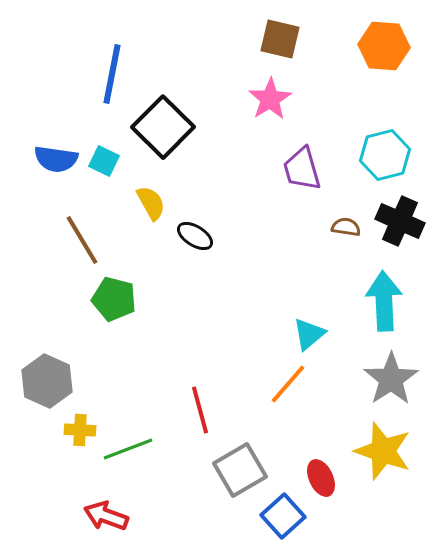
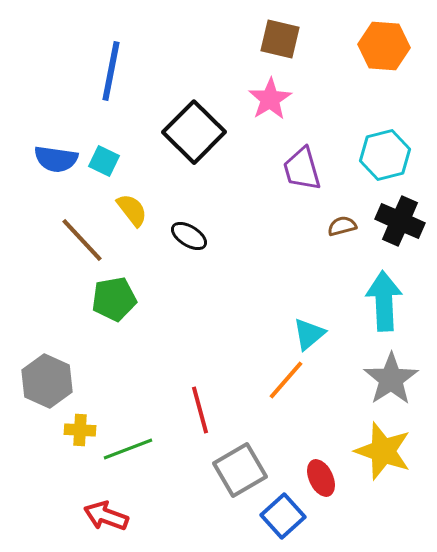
blue line: moved 1 px left, 3 px up
black square: moved 31 px right, 5 px down
yellow semicircle: moved 19 px left, 7 px down; rotated 9 degrees counterclockwise
brown semicircle: moved 4 px left, 1 px up; rotated 24 degrees counterclockwise
black ellipse: moved 6 px left
brown line: rotated 12 degrees counterclockwise
green pentagon: rotated 24 degrees counterclockwise
orange line: moved 2 px left, 4 px up
